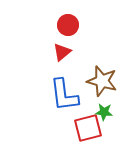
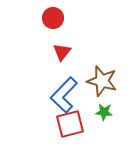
red circle: moved 15 px left, 7 px up
red triangle: rotated 12 degrees counterclockwise
blue L-shape: rotated 51 degrees clockwise
red square: moved 18 px left, 4 px up
